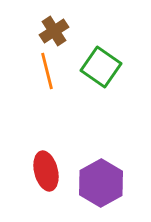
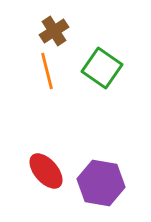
green square: moved 1 px right, 1 px down
red ellipse: rotated 27 degrees counterclockwise
purple hexagon: rotated 21 degrees counterclockwise
